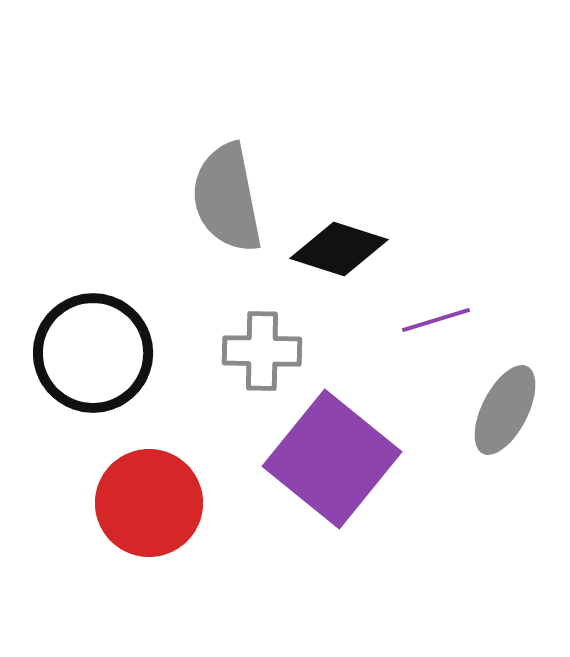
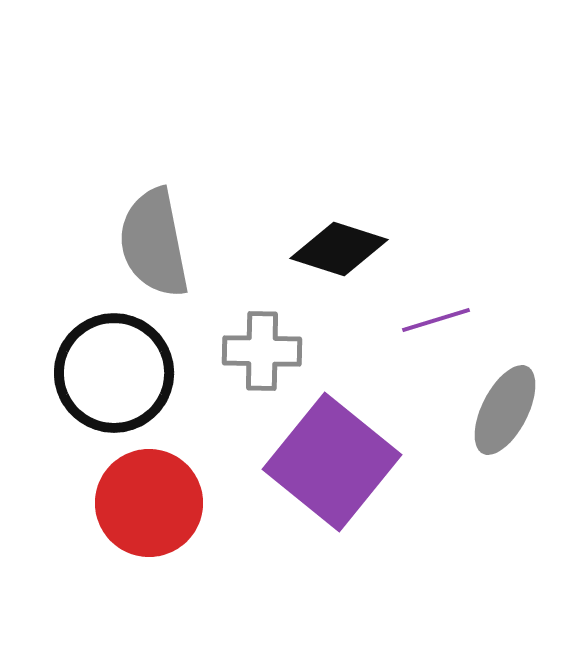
gray semicircle: moved 73 px left, 45 px down
black circle: moved 21 px right, 20 px down
purple square: moved 3 px down
